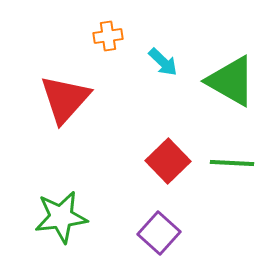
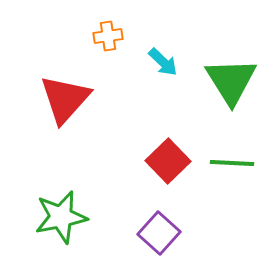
green triangle: rotated 28 degrees clockwise
green star: rotated 4 degrees counterclockwise
